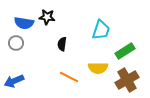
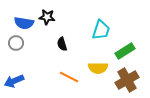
black semicircle: rotated 24 degrees counterclockwise
